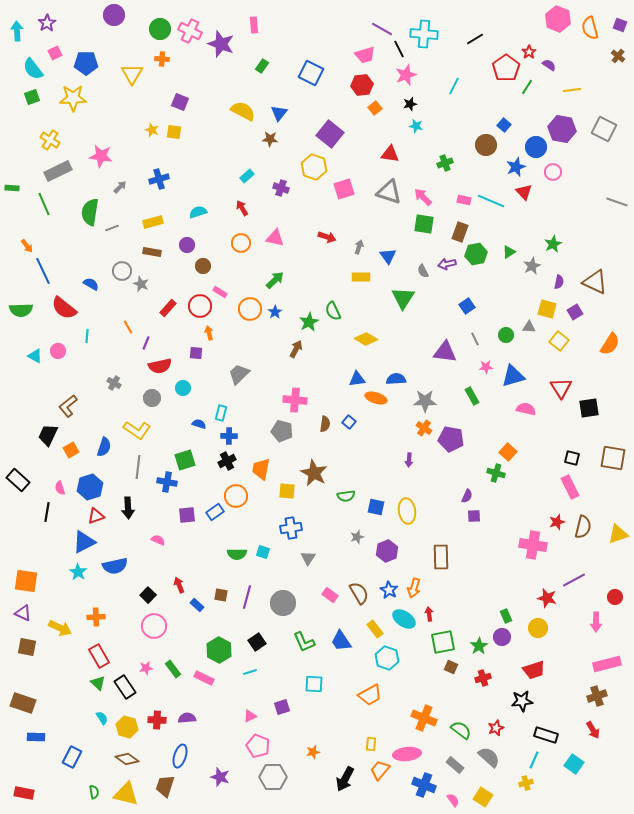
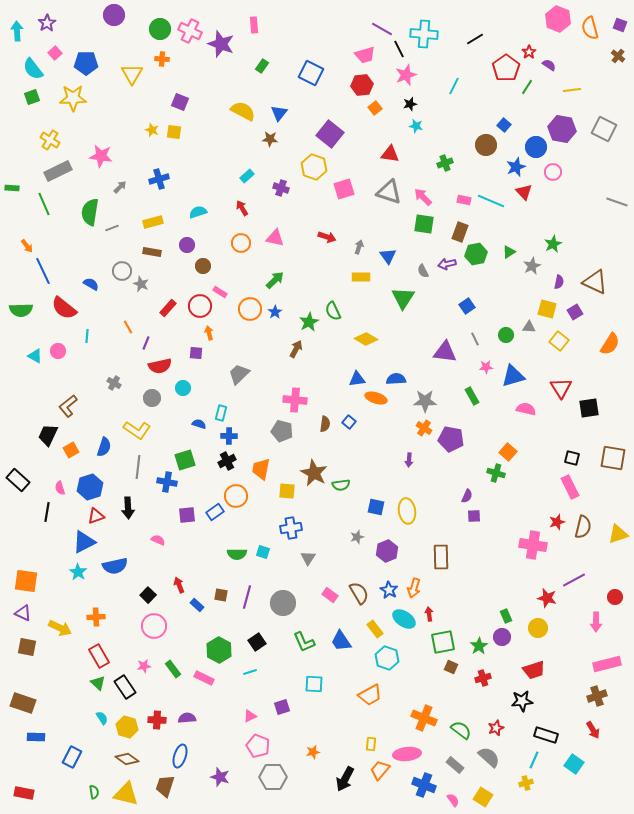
pink square at (55, 53): rotated 16 degrees counterclockwise
green semicircle at (346, 496): moved 5 px left, 11 px up
pink star at (146, 668): moved 2 px left, 2 px up
